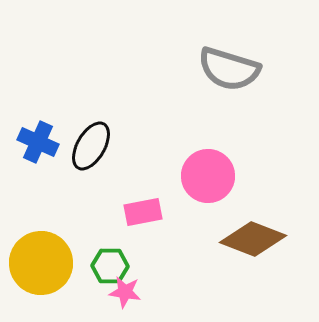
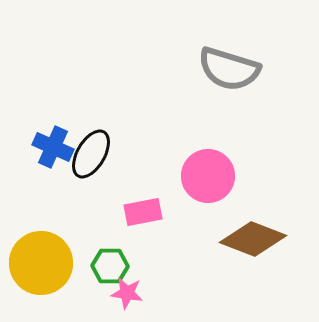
blue cross: moved 15 px right, 5 px down
black ellipse: moved 8 px down
pink star: moved 2 px right, 1 px down
